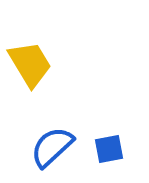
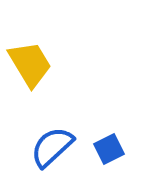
blue square: rotated 16 degrees counterclockwise
